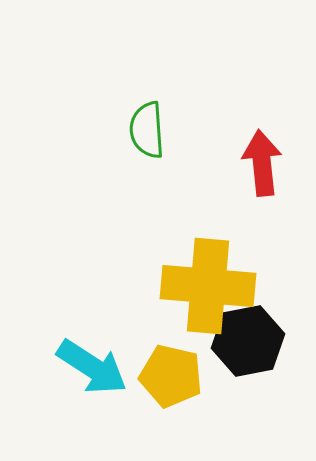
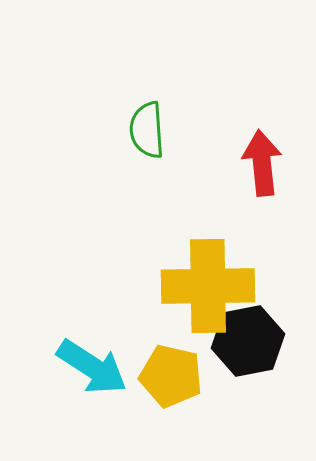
yellow cross: rotated 6 degrees counterclockwise
